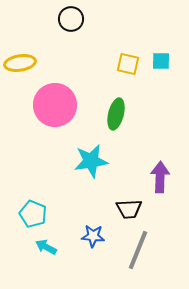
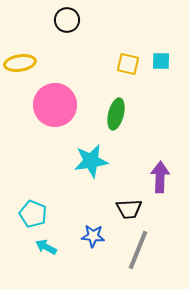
black circle: moved 4 px left, 1 px down
